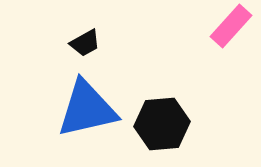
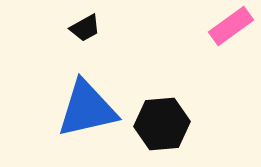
pink rectangle: rotated 12 degrees clockwise
black trapezoid: moved 15 px up
